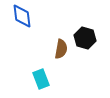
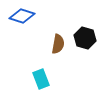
blue diamond: rotated 65 degrees counterclockwise
brown semicircle: moved 3 px left, 5 px up
